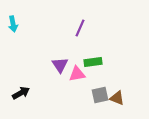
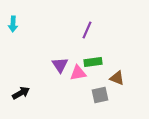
cyan arrow: rotated 14 degrees clockwise
purple line: moved 7 px right, 2 px down
pink triangle: moved 1 px right, 1 px up
brown triangle: moved 20 px up
